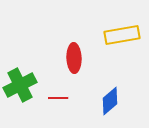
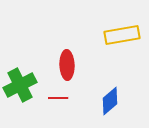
red ellipse: moved 7 px left, 7 px down
